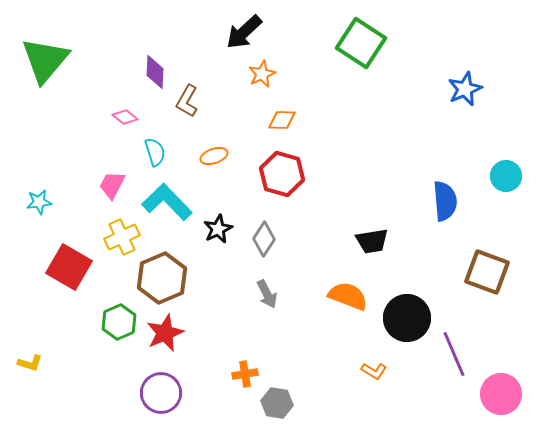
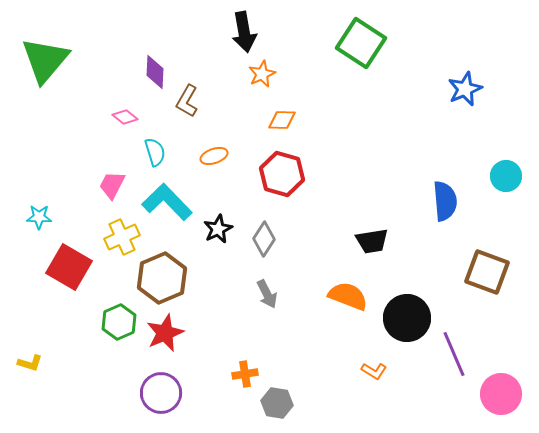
black arrow: rotated 57 degrees counterclockwise
cyan star: moved 15 px down; rotated 10 degrees clockwise
